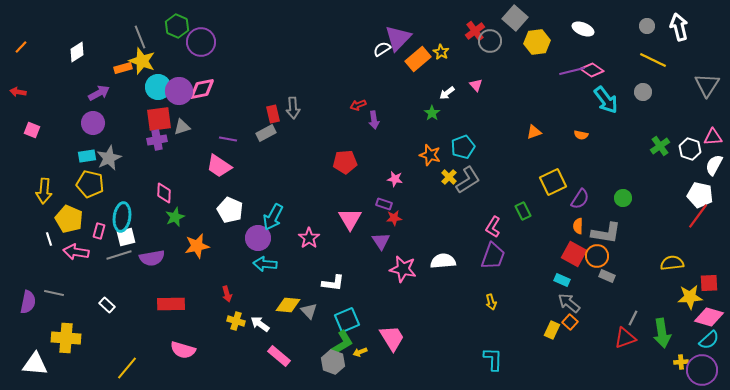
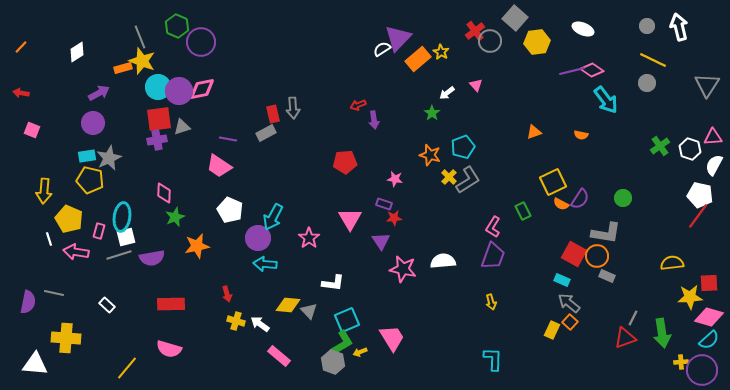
red arrow at (18, 92): moved 3 px right, 1 px down
gray circle at (643, 92): moved 4 px right, 9 px up
yellow pentagon at (90, 184): moved 4 px up
orange semicircle at (578, 226): moved 17 px left, 22 px up; rotated 63 degrees counterclockwise
pink semicircle at (183, 350): moved 14 px left, 1 px up
